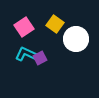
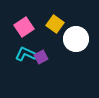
purple square: moved 1 px right, 1 px up
